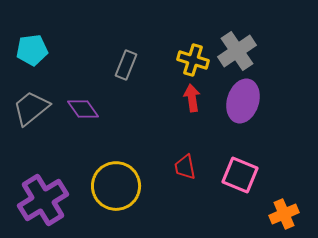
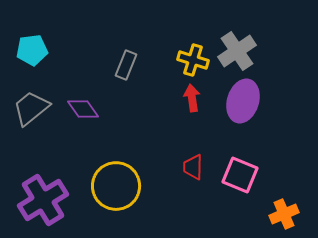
red trapezoid: moved 8 px right; rotated 12 degrees clockwise
